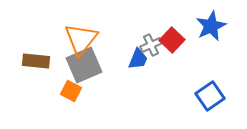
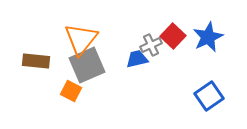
blue star: moved 3 px left, 11 px down
red square: moved 1 px right, 4 px up
blue trapezoid: moved 1 px left; rotated 125 degrees counterclockwise
gray square: moved 3 px right
blue square: moved 1 px left
